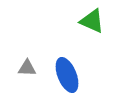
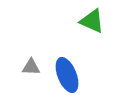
gray triangle: moved 4 px right, 1 px up
